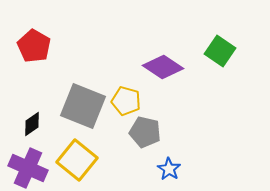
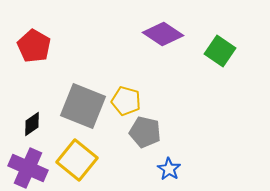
purple diamond: moved 33 px up
